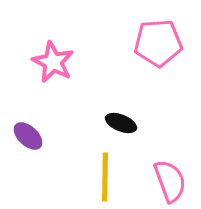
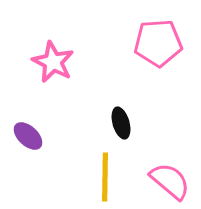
black ellipse: rotated 52 degrees clockwise
pink semicircle: rotated 30 degrees counterclockwise
